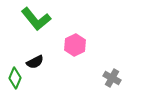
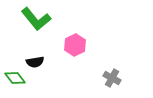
black semicircle: rotated 18 degrees clockwise
green diamond: rotated 60 degrees counterclockwise
